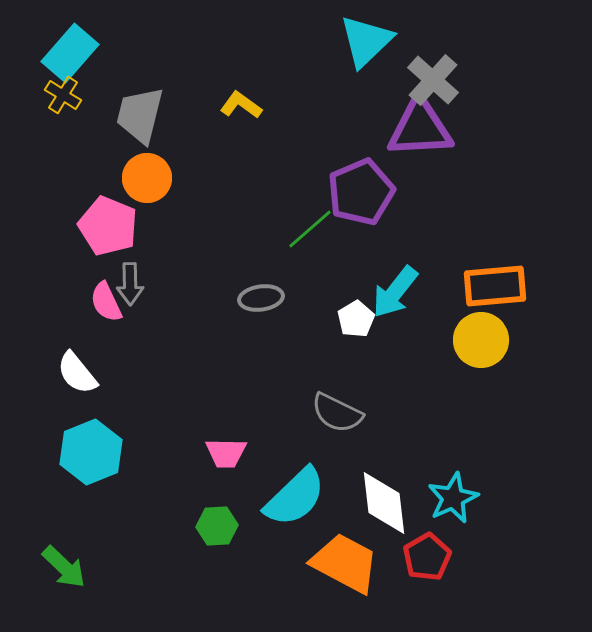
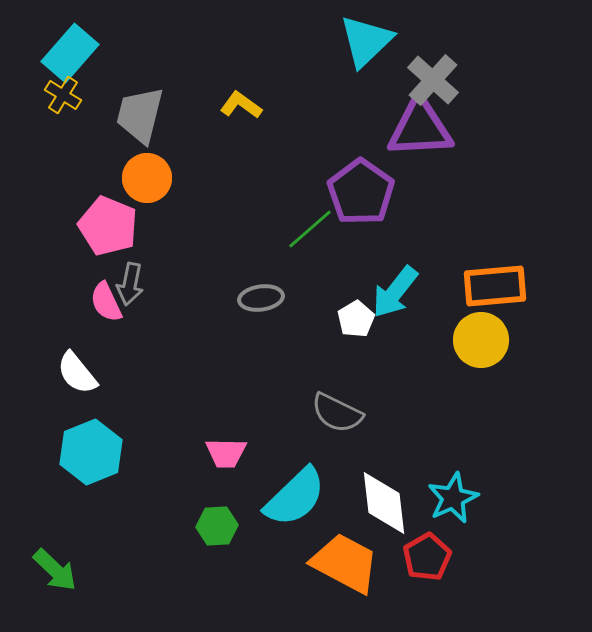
purple pentagon: rotated 14 degrees counterclockwise
gray arrow: rotated 12 degrees clockwise
green arrow: moved 9 px left, 3 px down
